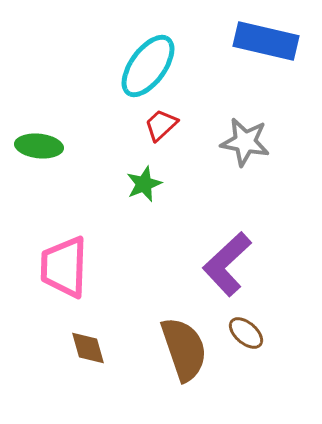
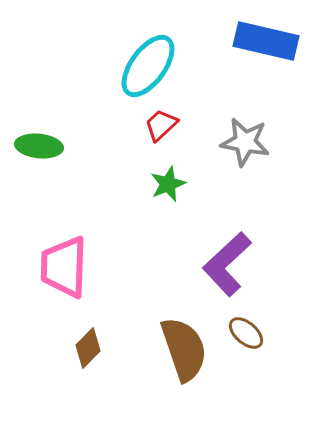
green star: moved 24 px right
brown diamond: rotated 60 degrees clockwise
